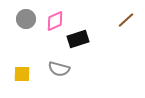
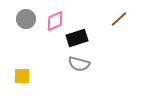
brown line: moved 7 px left, 1 px up
black rectangle: moved 1 px left, 1 px up
gray semicircle: moved 20 px right, 5 px up
yellow square: moved 2 px down
